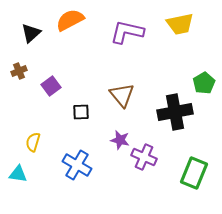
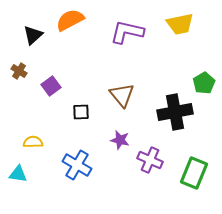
black triangle: moved 2 px right, 2 px down
brown cross: rotated 35 degrees counterclockwise
yellow semicircle: rotated 72 degrees clockwise
purple cross: moved 6 px right, 3 px down
